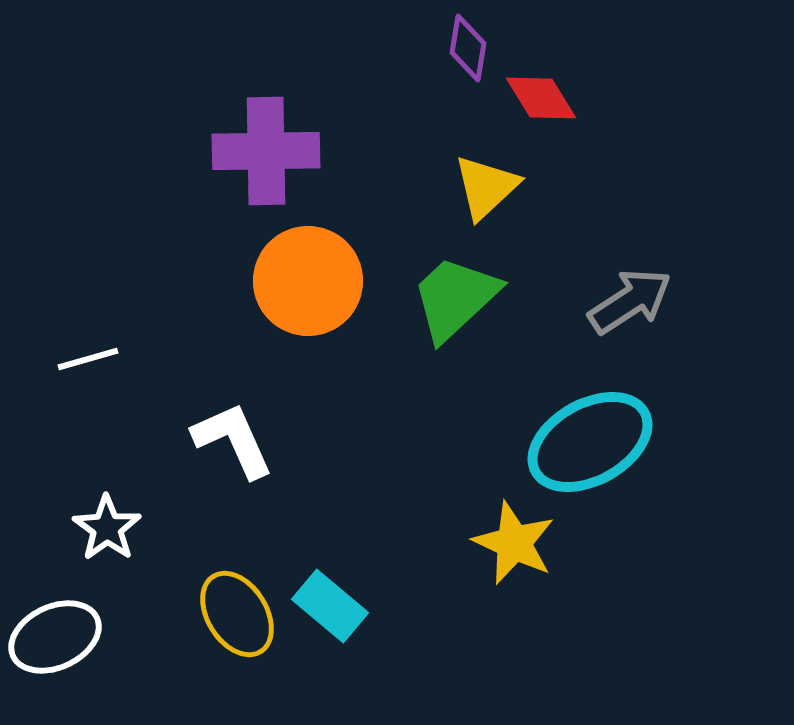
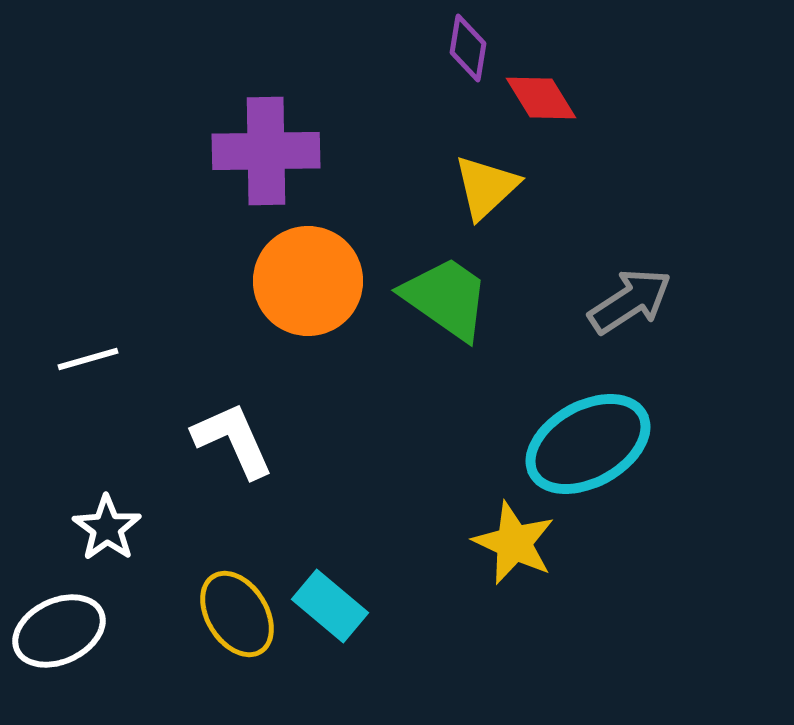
green trapezoid: moved 9 px left; rotated 78 degrees clockwise
cyan ellipse: moved 2 px left, 2 px down
white ellipse: moved 4 px right, 6 px up
